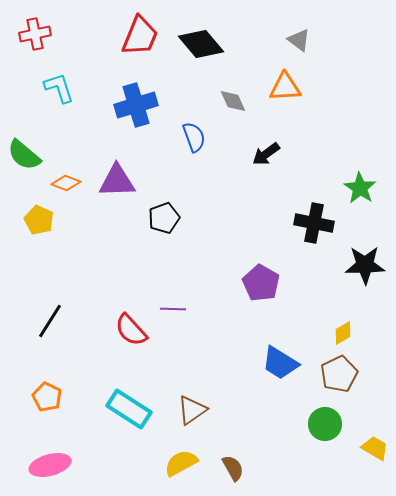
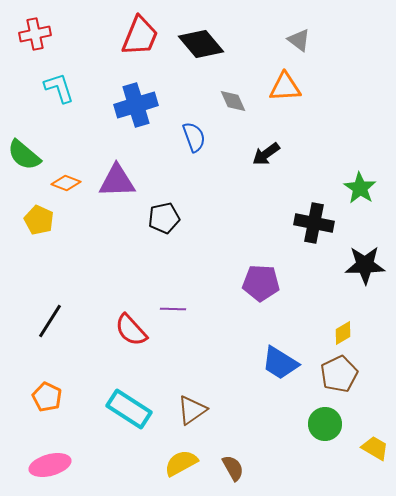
black pentagon: rotated 8 degrees clockwise
purple pentagon: rotated 27 degrees counterclockwise
